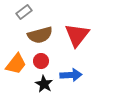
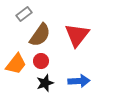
gray rectangle: moved 2 px down
brown semicircle: rotated 40 degrees counterclockwise
blue arrow: moved 8 px right, 6 px down
black star: moved 1 px right, 1 px up; rotated 24 degrees clockwise
